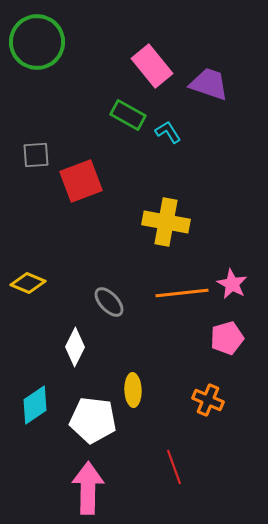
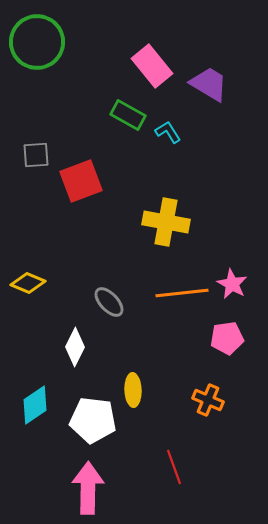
purple trapezoid: rotated 12 degrees clockwise
pink pentagon: rotated 8 degrees clockwise
